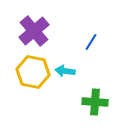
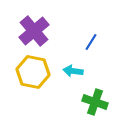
cyan arrow: moved 8 px right
green cross: rotated 15 degrees clockwise
